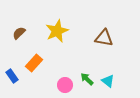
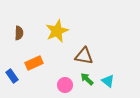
brown semicircle: rotated 136 degrees clockwise
brown triangle: moved 20 px left, 18 px down
orange rectangle: rotated 24 degrees clockwise
